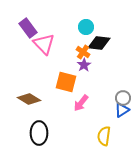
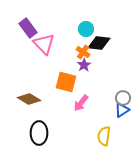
cyan circle: moved 2 px down
